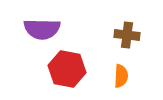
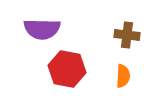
orange semicircle: moved 2 px right
